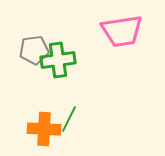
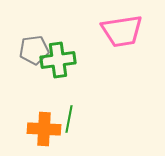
green line: rotated 16 degrees counterclockwise
